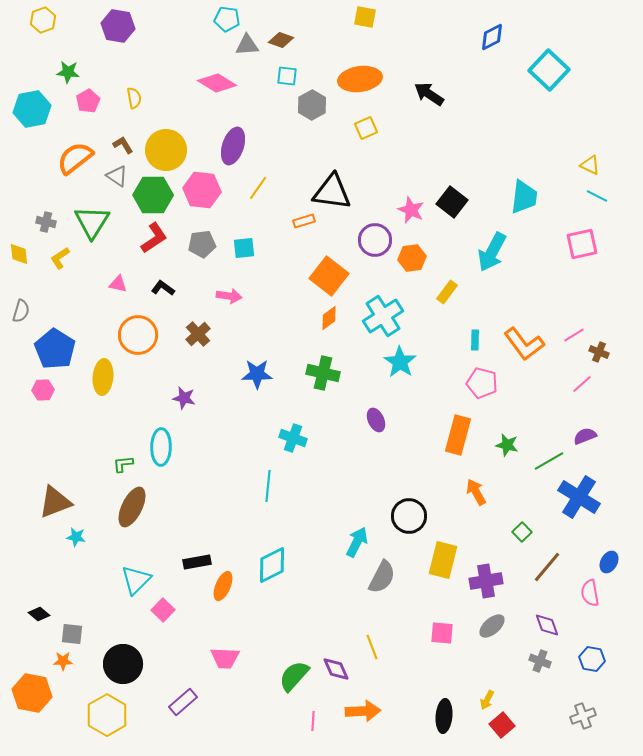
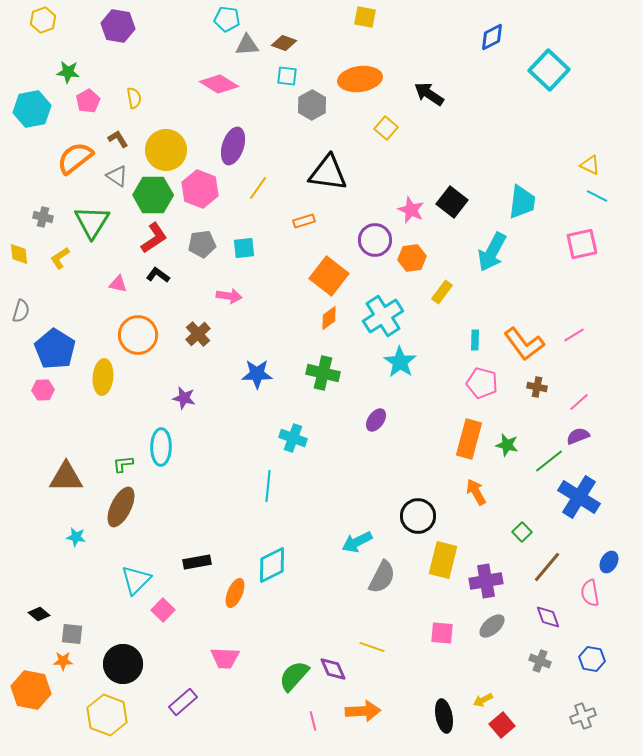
brown diamond at (281, 40): moved 3 px right, 3 px down
pink diamond at (217, 83): moved 2 px right, 1 px down
yellow square at (366, 128): moved 20 px right; rotated 25 degrees counterclockwise
brown L-shape at (123, 145): moved 5 px left, 6 px up
pink hexagon at (202, 190): moved 2 px left, 1 px up; rotated 15 degrees clockwise
black triangle at (332, 192): moved 4 px left, 19 px up
cyan trapezoid at (524, 197): moved 2 px left, 5 px down
gray cross at (46, 222): moved 3 px left, 5 px up
black L-shape at (163, 288): moved 5 px left, 13 px up
yellow rectangle at (447, 292): moved 5 px left
brown cross at (599, 352): moved 62 px left, 35 px down; rotated 12 degrees counterclockwise
pink line at (582, 384): moved 3 px left, 18 px down
purple ellipse at (376, 420): rotated 60 degrees clockwise
orange rectangle at (458, 435): moved 11 px right, 4 px down
purple semicircle at (585, 436): moved 7 px left
green line at (549, 461): rotated 8 degrees counterclockwise
brown triangle at (55, 502): moved 11 px right, 25 px up; rotated 21 degrees clockwise
brown ellipse at (132, 507): moved 11 px left
black circle at (409, 516): moved 9 px right
cyan arrow at (357, 542): rotated 144 degrees counterclockwise
orange ellipse at (223, 586): moved 12 px right, 7 px down
purple diamond at (547, 625): moved 1 px right, 8 px up
yellow line at (372, 647): rotated 50 degrees counterclockwise
purple diamond at (336, 669): moved 3 px left
orange hexagon at (32, 693): moved 1 px left, 3 px up
yellow arrow at (487, 700): moved 4 px left; rotated 36 degrees clockwise
yellow hexagon at (107, 715): rotated 9 degrees counterclockwise
black ellipse at (444, 716): rotated 16 degrees counterclockwise
pink line at (313, 721): rotated 18 degrees counterclockwise
